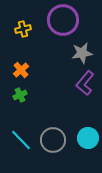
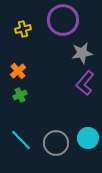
orange cross: moved 3 px left, 1 px down
gray circle: moved 3 px right, 3 px down
